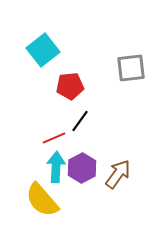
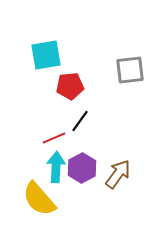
cyan square: moved 3 px right, 5 px down; rotated 28 degrees clockwise
gray square: moved 1 px left, 2 px down
yellow semicircle: moved 3 px left, 1 px up
